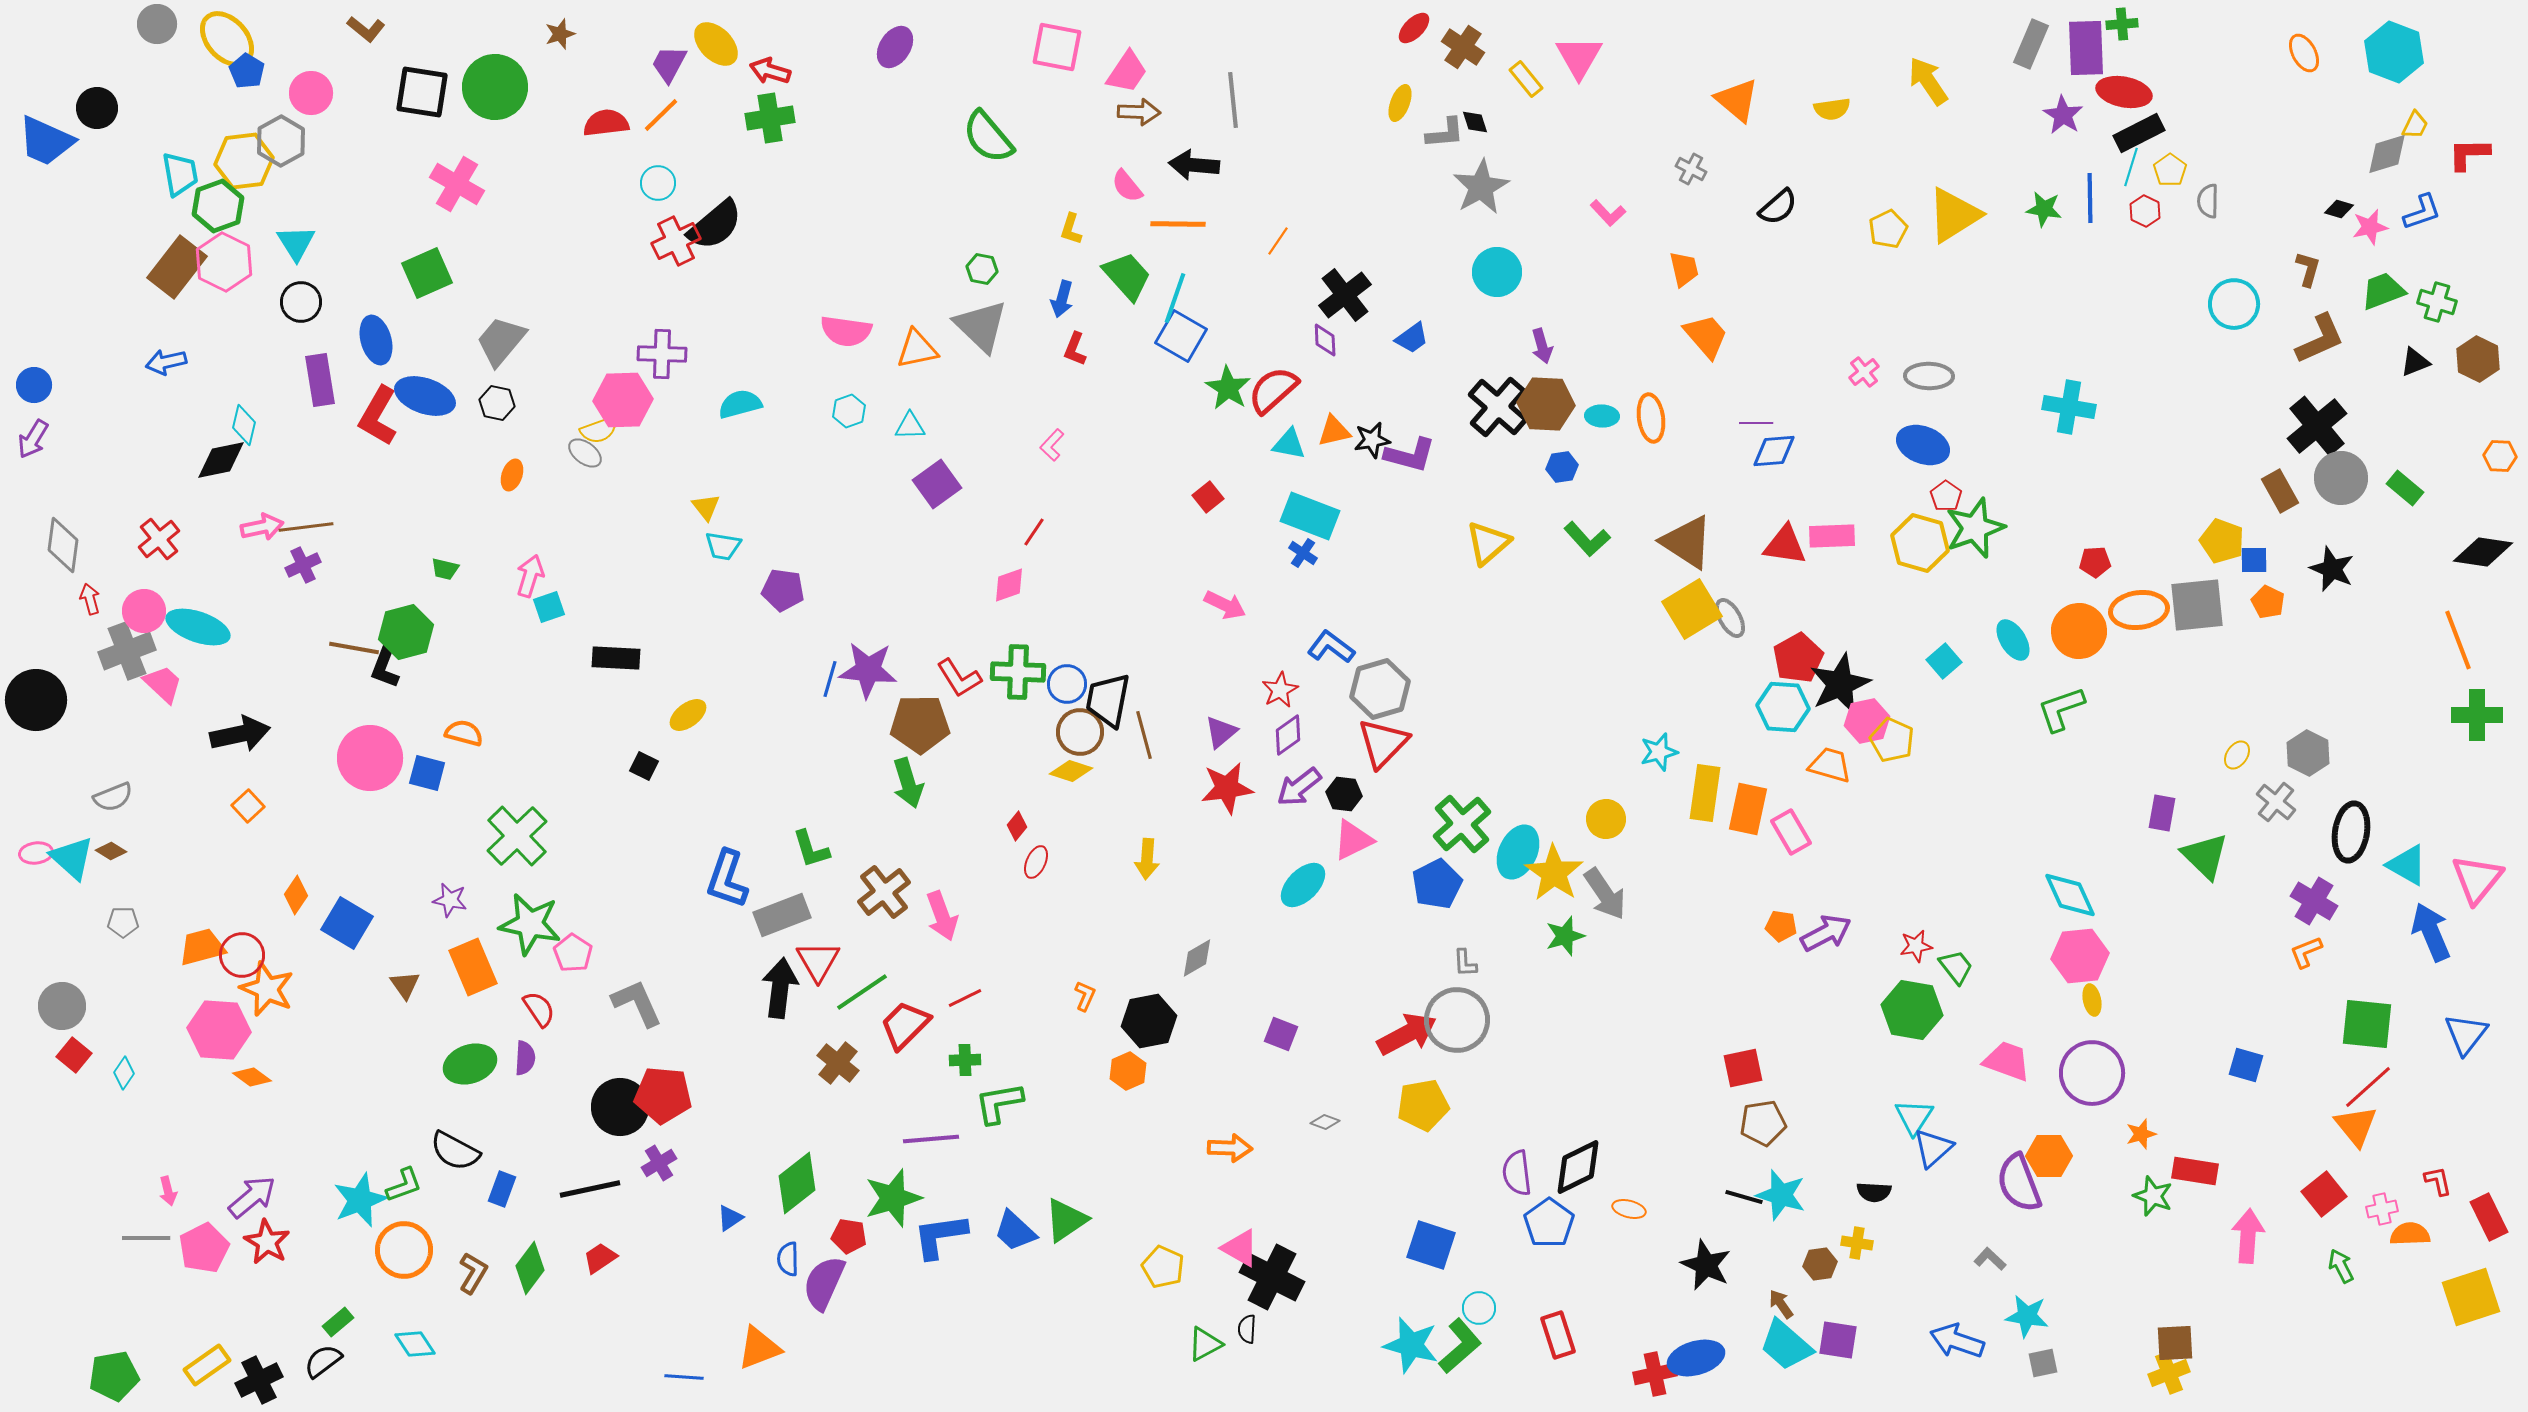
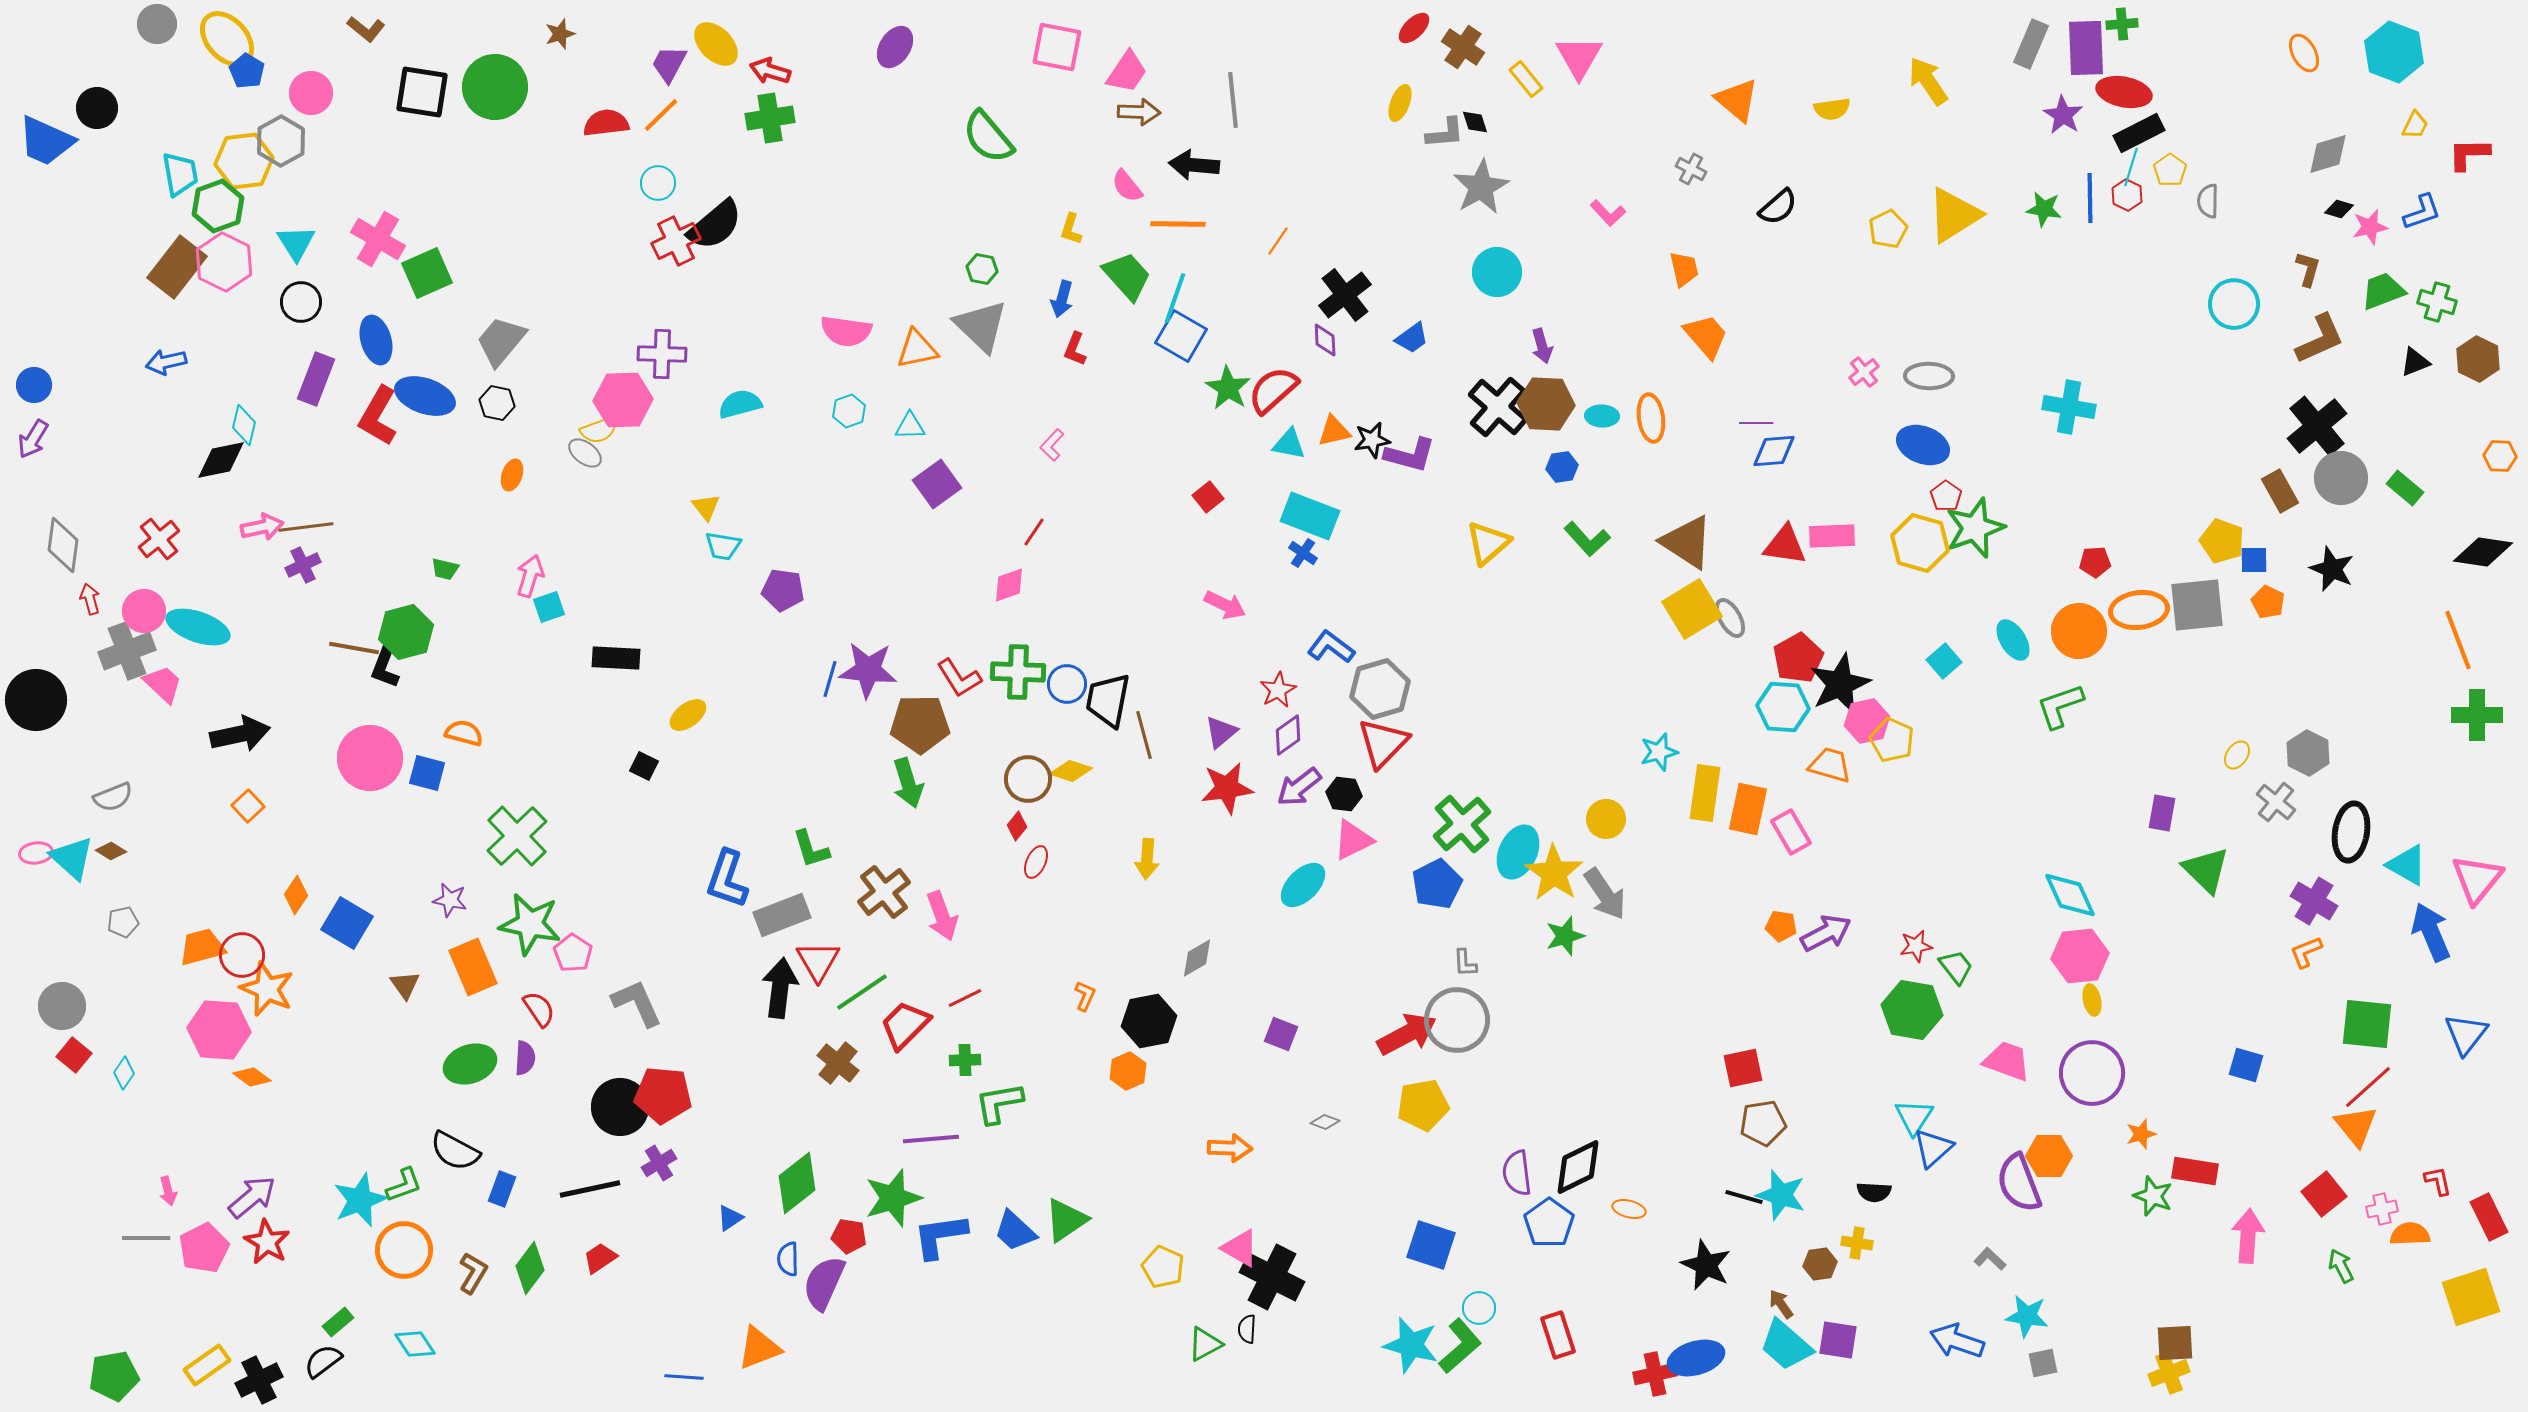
gray diamond at (2387, 154): moved 59 px left
pink cross at (457, 184): moved 79 px left, 55 px down
red hexagon at (2145, 211): moved 18 px left, 16 px up
purple rectangle at (320, 380): moved 4 px left, 1 px up; rotated 30 degrees clockwise
red star at (1280, 690): moved 2 px left
green L-shape at (2061, 709): moved 1 px left, 3 px up
brown circle at (1080, 732): moved 52 px left, 47 px down
green triangle at (2205, 856): moved 1 px right, 14 px down
gray pentagon at (123, 922): rotated 12 degrees counterclockwise
